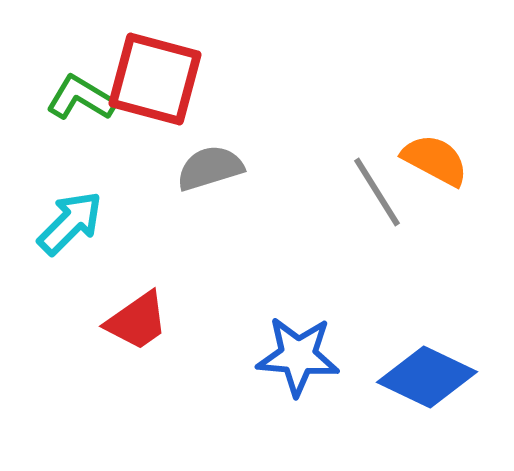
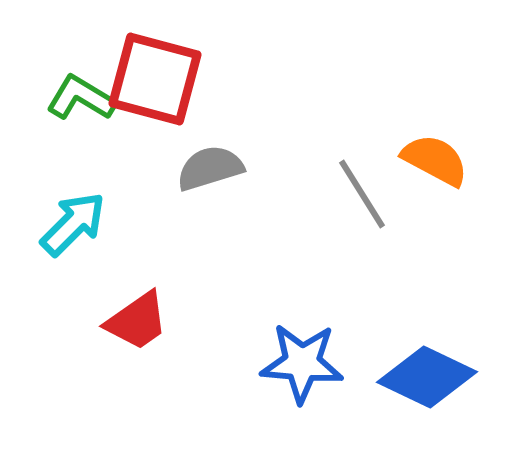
gray line: moved 15 px left, 2 px down
cyan arrow: moved 3 px right, 1 px down
blue star: moved 4 px right, 7 px down
